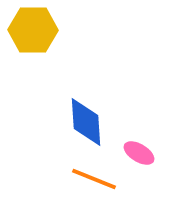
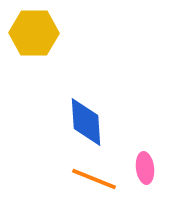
yellow hexagon: moved 1 px right, 3 px down
pink ellipse: moved 6 px right, 15 px down; rotated 52 degrees clockwise
